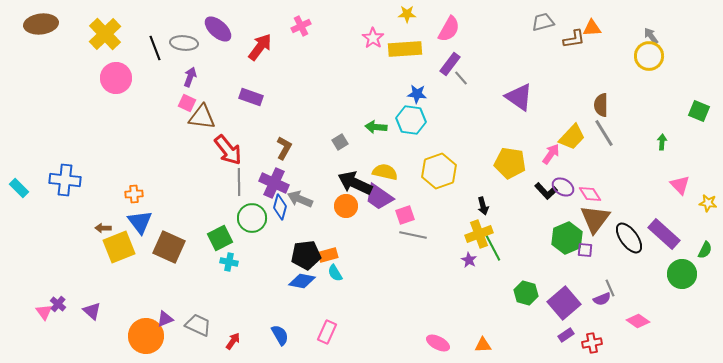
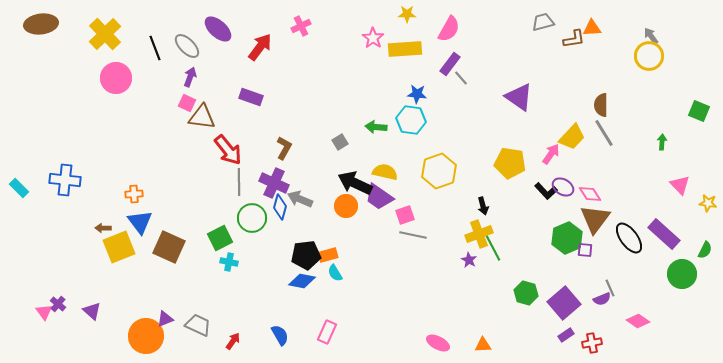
gray ellipse at (184, 43): moved 3 px right, 3 px down; rotated 40 degrees clockwise
